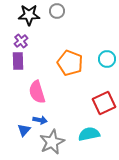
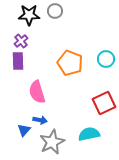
gray circle: moved 2 px left
cyan circle: moved 1 px left
